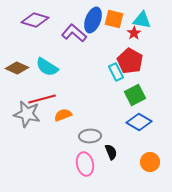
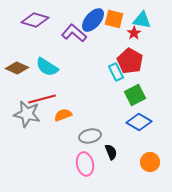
blue ellipse: rotated 20 degrees clockwise
gray ellipse: rotated 10 degrees counterclockwise
